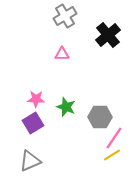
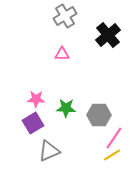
green star: moved 1 px down; rotated 18 degrees counterclockwise
gray hexagon: moved 1 px left, 2 px up
gray triangle: moved 19 px right, 10 px up
